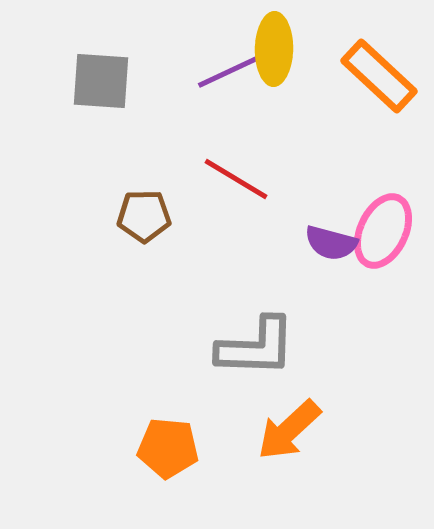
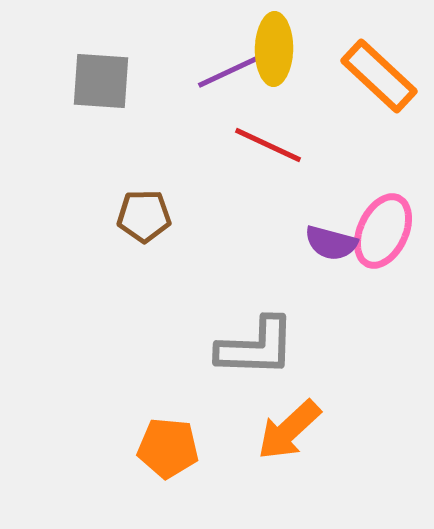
red line: moved 32 px right, 34 px up; rotated 6 degrees counterclockwise
